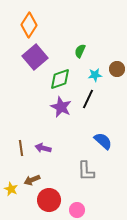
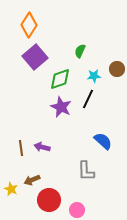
cyan star: moved 1 px left, 1 px down
purple arrow: moved 1 px left, 1 px up
